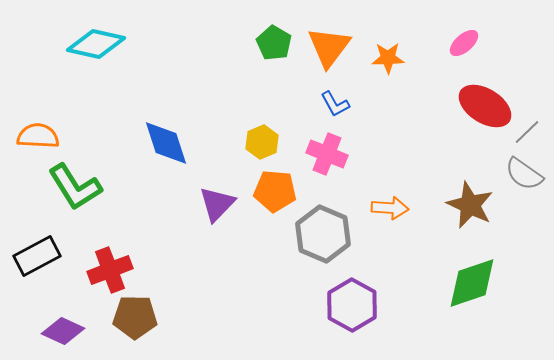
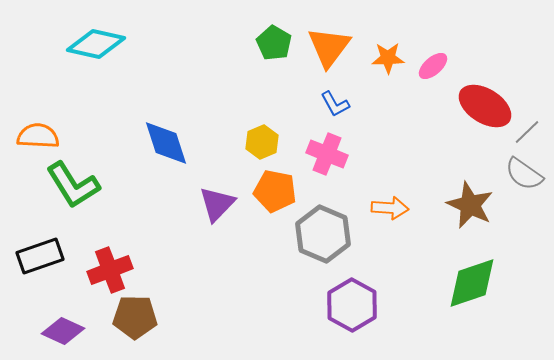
pink ellipse: moved 31 px left, 23 px down
green L-shape: moved 2 px left, 2 px up
orange pentagon: rotated 6 degrees clockwise
black rectangle: moved 3 px right; rotated 9 degrees clockwise
